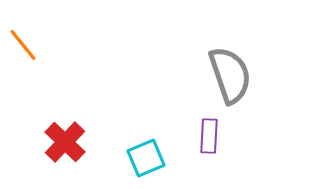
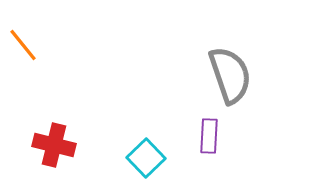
red cross: moved 11 px left, 3 px down; rotated 30 degrees counterclockwise
cyan square: rotated 21 degrees counterclockwise
